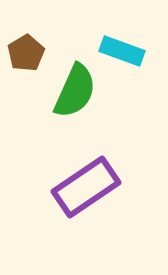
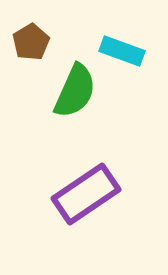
brown pentagon: moved 5 px right, 11 px up
purple rectangle: moved 7 px down
